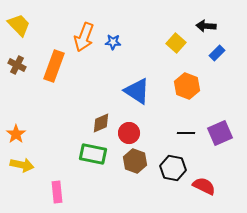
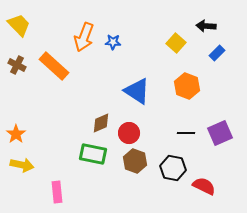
orange rectangle: rotated 68 degrees counterclockwise
